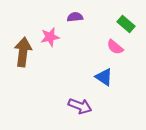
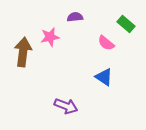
pink semicircle: moved 9 px left, 4 px up
purple arrow: moved 14 px left
